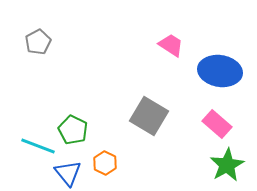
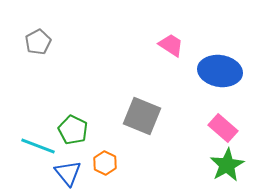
gray square: moved 7 px left; rotated 9 degrees counterclockwise
pink rectangle: moved 6 px right, 4 px down
